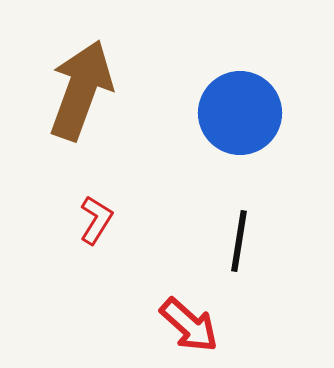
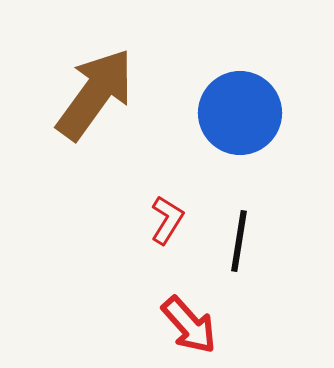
brown arrow: moved 14 px right, 4 px down; rotated 16 degrees clockwise
red L-shape: moved 71 px right
red arrow: rotated 6 degrees clockwise
